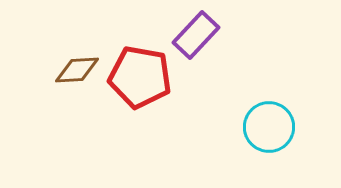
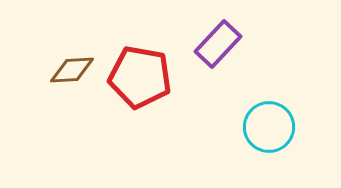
purple rectangle: moved 22 px right, 9 px down
brown diamond: moved 5 px left
